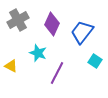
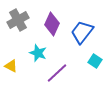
purple line: rotated 20 degrees clockwise
